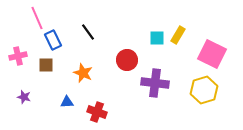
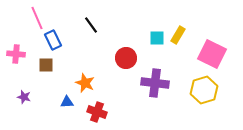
black line: moved 3 px right, 7 px up
pink cross: moved 2 px left, 2 px up; rotated 18 degrees clockwise
red circle: moved 1 px left, 2 px up
orange star: moved 2 px right, 10 px down
